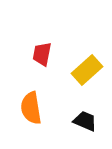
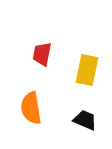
yellow rectangle: rotated 36 degrees counterclockwise
black trapezoid: moved 1 px up
